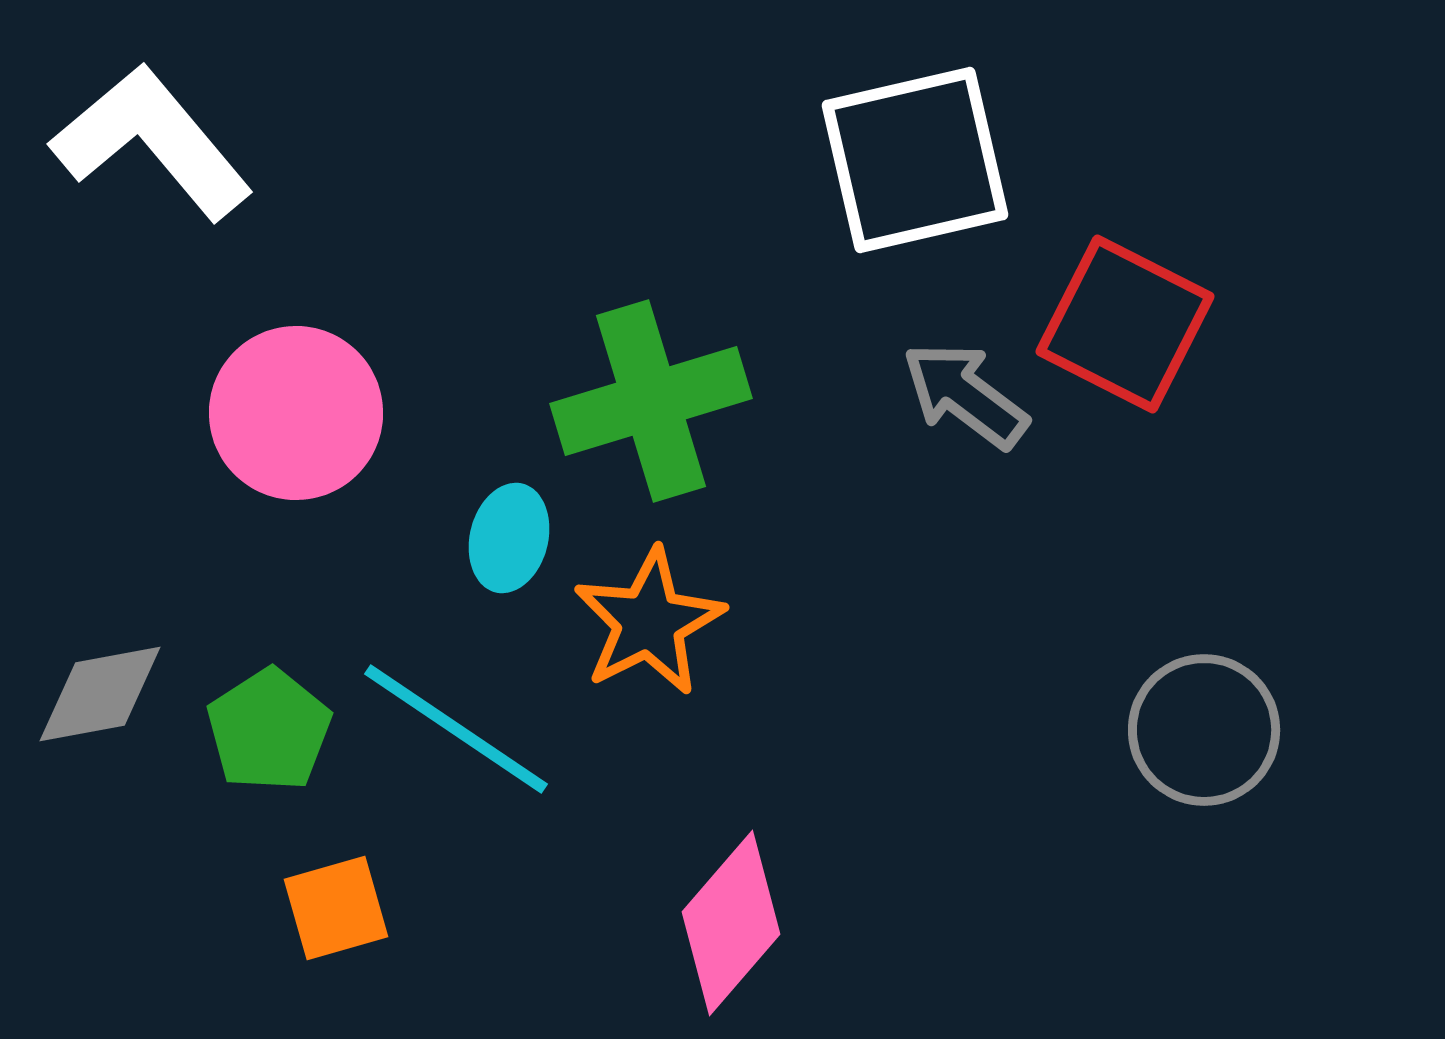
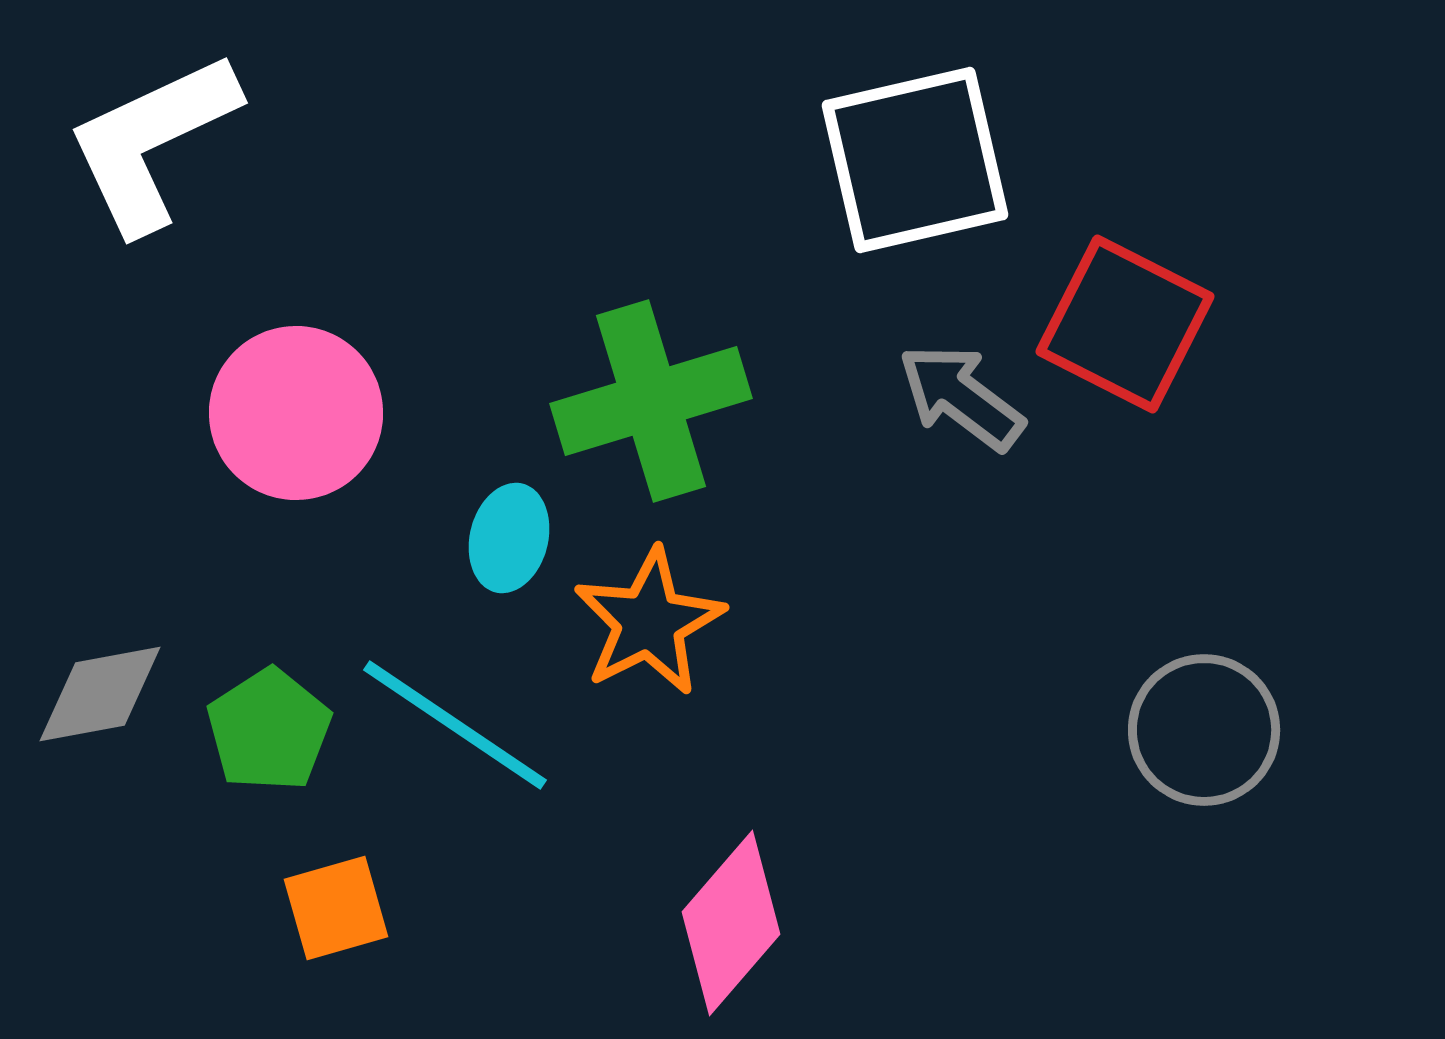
white L-shape: rotated 75 degrees counterclockwise
gray arrow: moved 4 px left, 2 px down
cyan line: moved 1 px left, 4 px up
